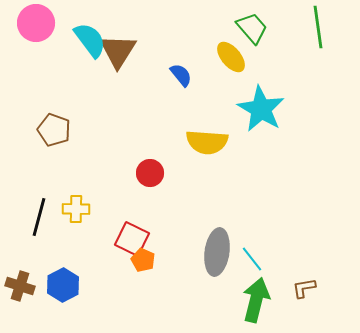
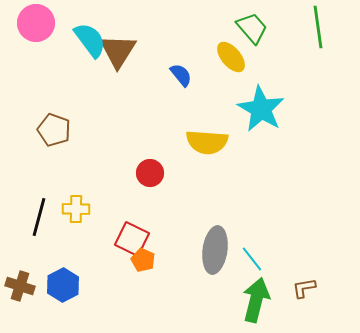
gray ellipse: moved 2 px left, 2 px up
